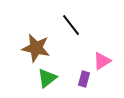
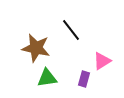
black line: moved 5 px down
green triangle: rotated 30 degrees clockwise
